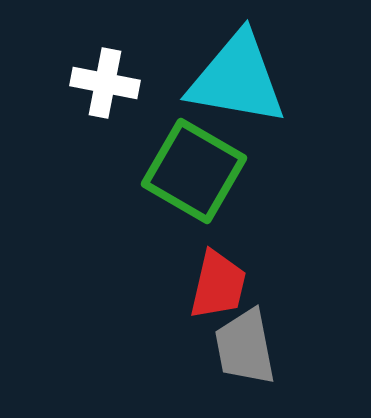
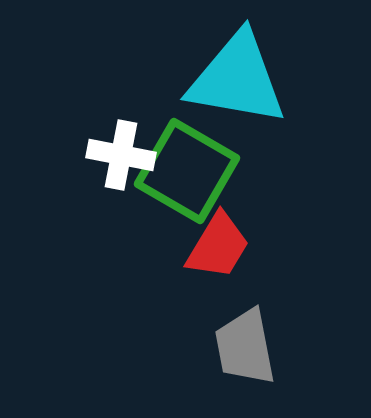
white cross: moved 16 px right, 72 px down
green square: moved 7 px left
red trapezoid: moved 39 px up; rotated 18 degrees clockwise
